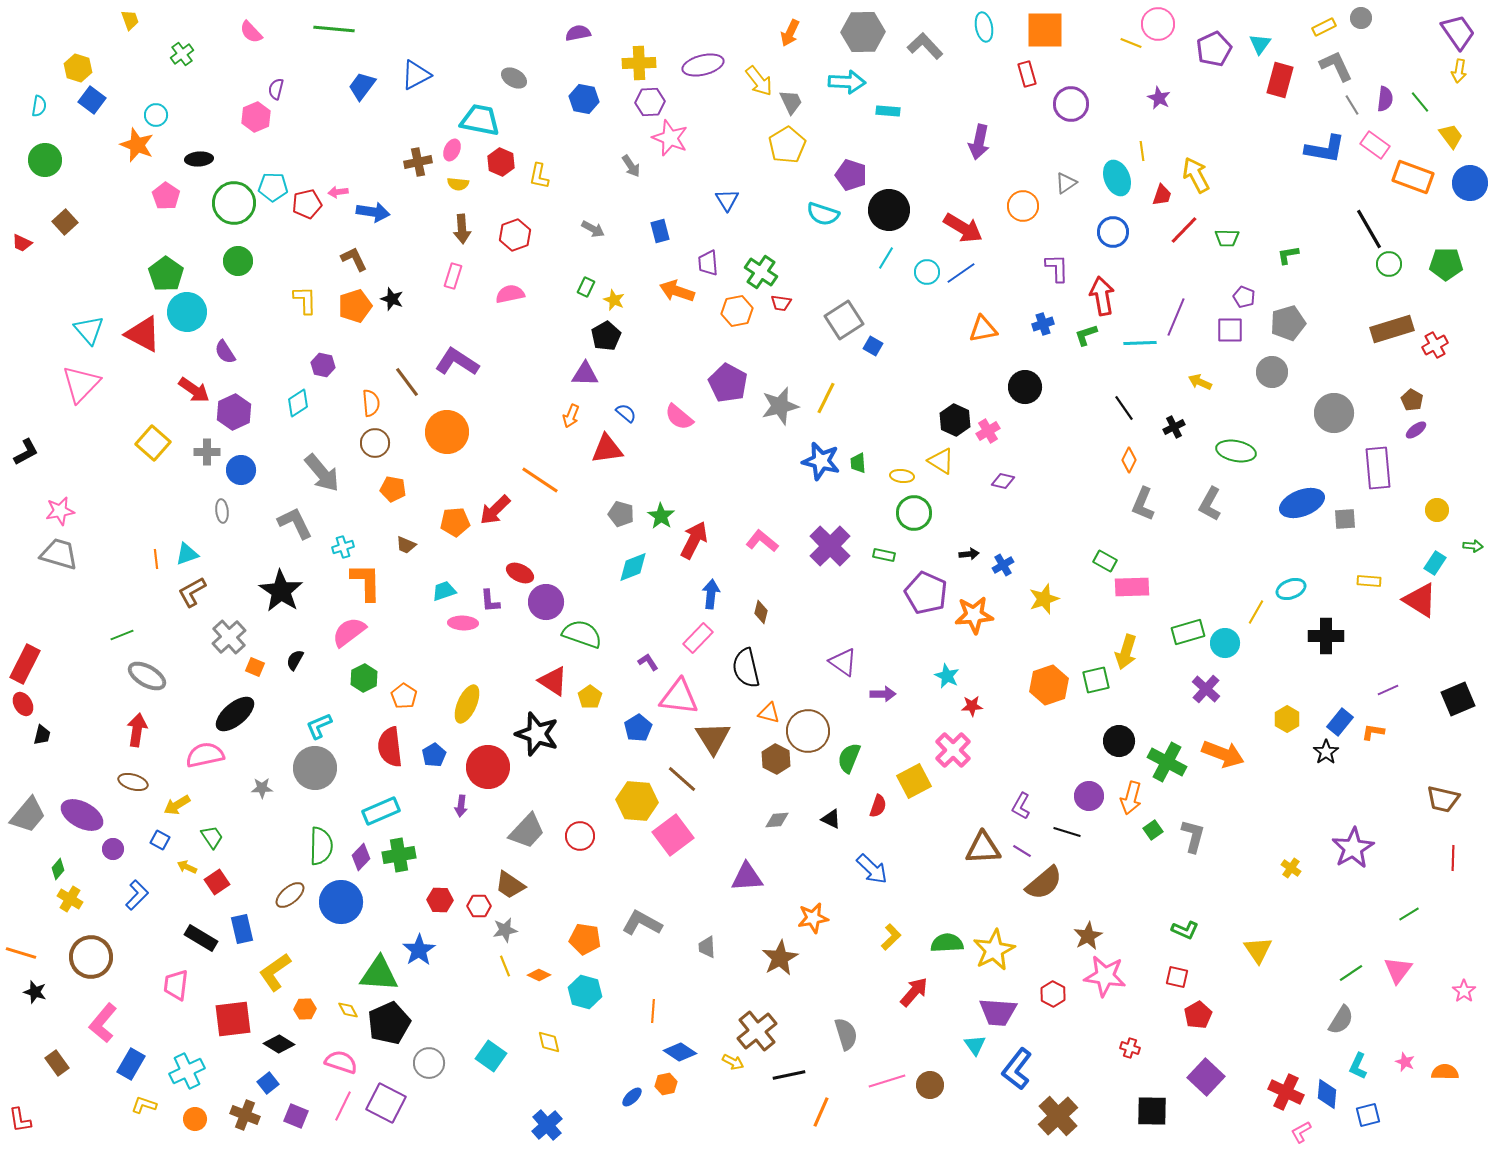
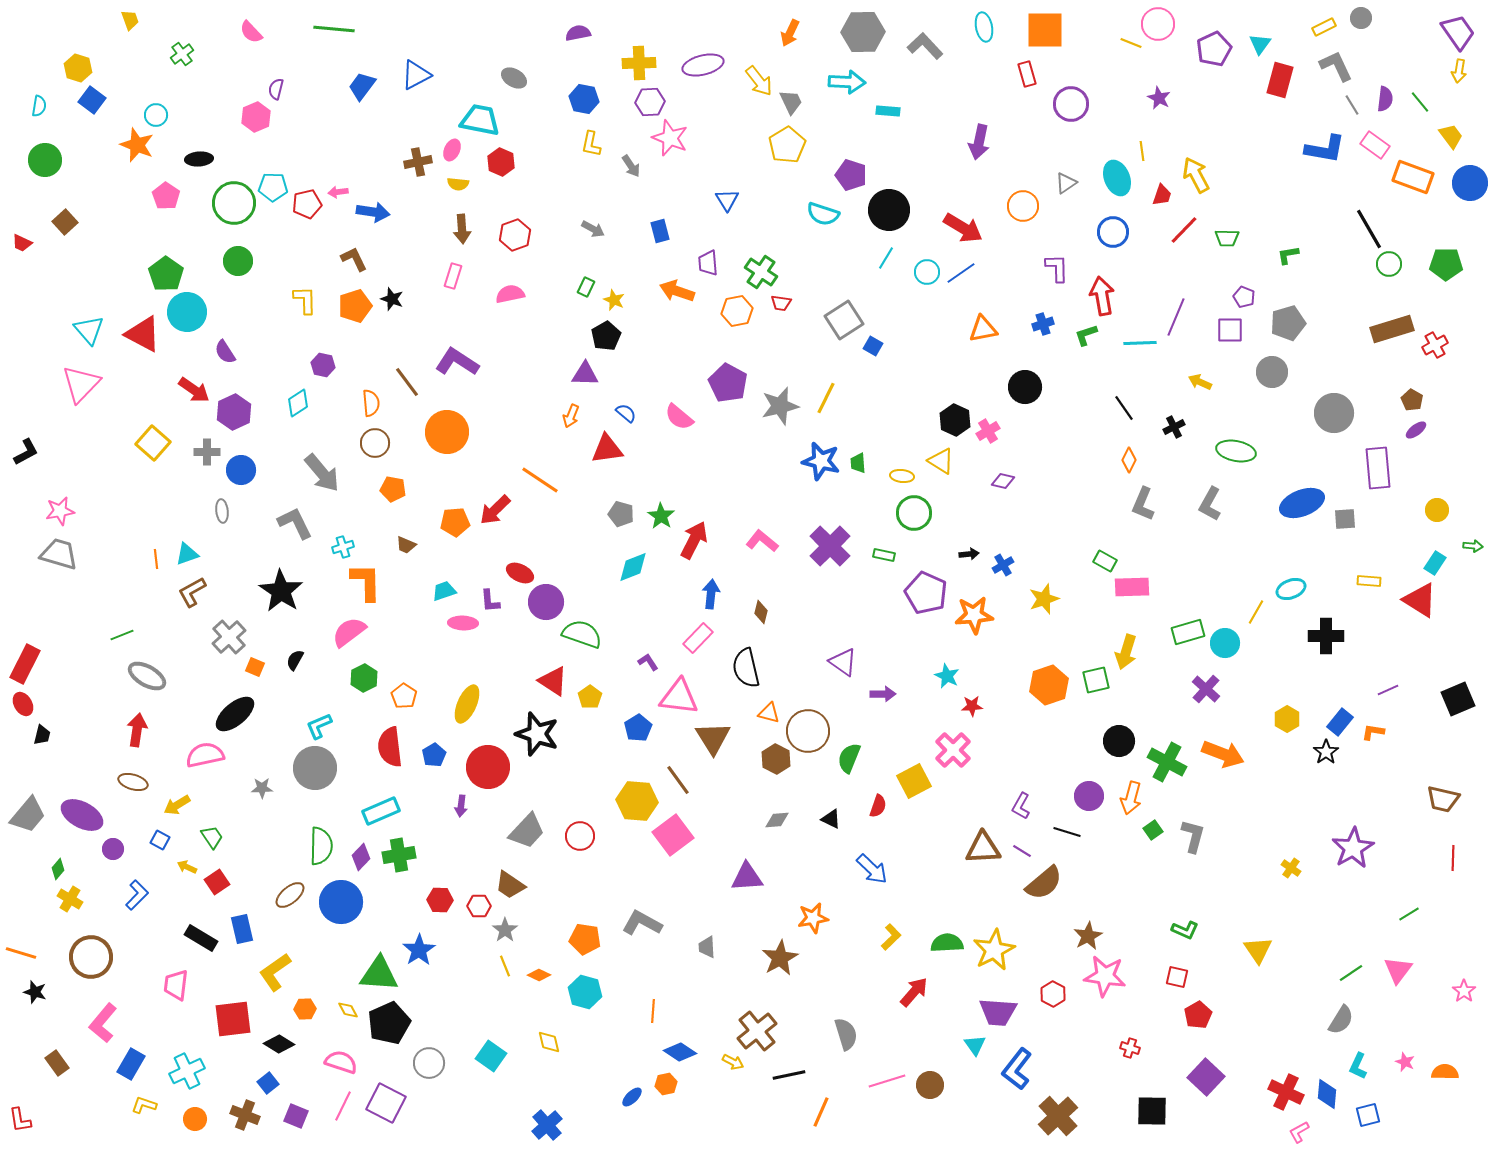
yellow L-shape at (539, 176): moved 52 px right, 32 px up
brown line at (682, 779): moved 4 px left, 1 px down; rotated 12 degrees clockwise
gray star at (505, 930): rotated 25 degrees counterclockwise
pink L-shape at (1301, 1132): moved 2 px left
